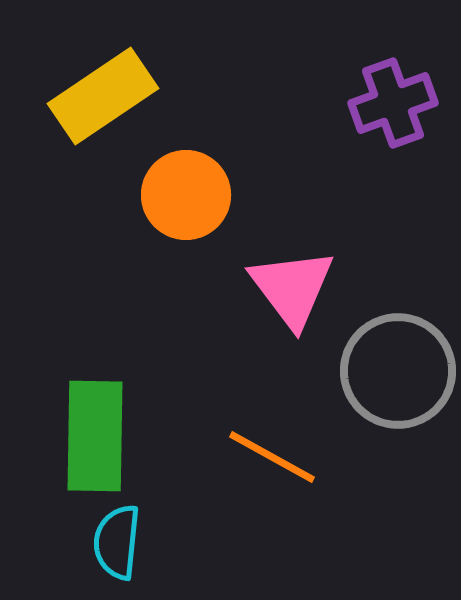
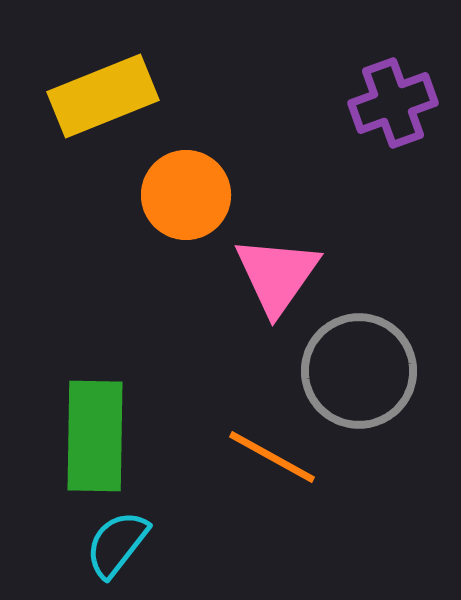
yellow rectangle: rotated 12 degrees clockwise
pink triangle: moved 15 px left, 13 px up; rotated 12 degrees clockwise
gray circle: moved 39 px left
cyan semicircle: moved 2 px down; rotated 32 degrees clockwise
